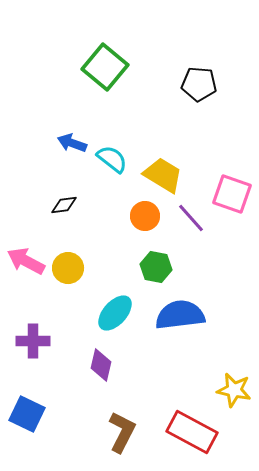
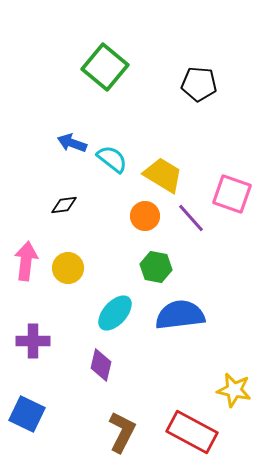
pink arrow: rotated 69 degrees clockwise
